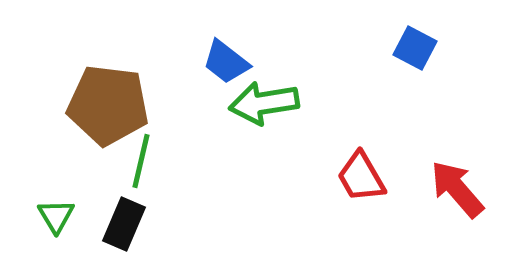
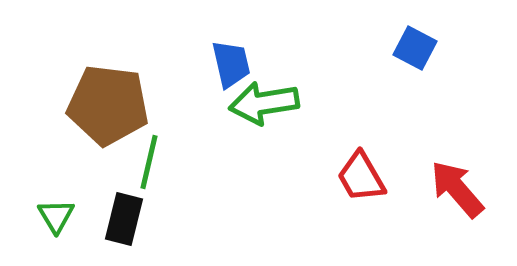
blue trapezoid: moved 5 px right, 2 px down; rotated 141 degrees counterclockwise
green line: moved 8 px right, 1 px down
black rectangle: moved 5 px up; rotated 9 degrees counterclockwise
